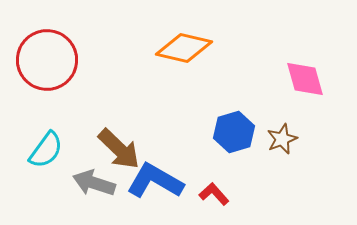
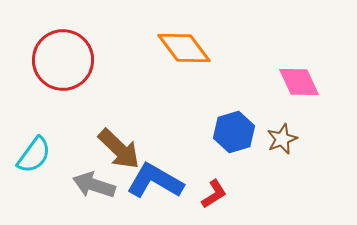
orange diamond: rotated 40 degrees clockwise
red circle: moved 16 px right
pink diamond: moved 6 px left, 3 px down; rotated 9 degrees counterclockwise
cyan semicircle: moved 12 px left, 5 px down
gray arrow: moved 2 px down
red L-shape: rotated 100 degrees clockwise
